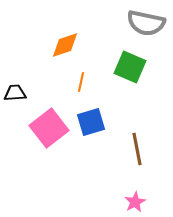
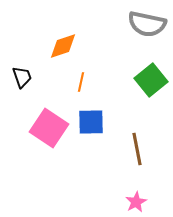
gray semicircle: moved 1 px right, 1 px down
orange diamond: moved 2 px left, 1 px down
green square: moved 21 px right, 13 px down; rotated 28 degrees clockwise
black trapezoid: moved 7 px right, 16 px up; rotated 75 degrees clockwise
blue square: rotated 16 degrees clockwise
pink square: rotated 18 degrees counterclockwise
pink star: moved 1 px right
